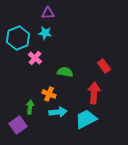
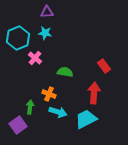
purple triangle: moved 1 px left, 1 px up
cyan arrow: rotated 24 degrees clockwise
